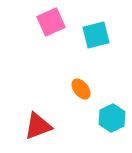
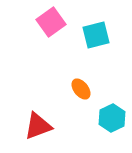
pink square: rotated 12 degrees counterclockwise
